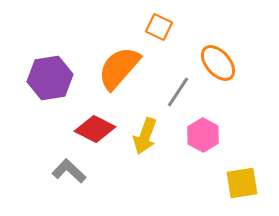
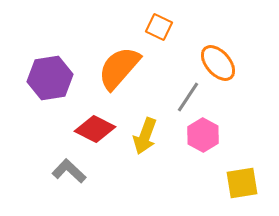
gray line: moved 10 px right, 5 px down
